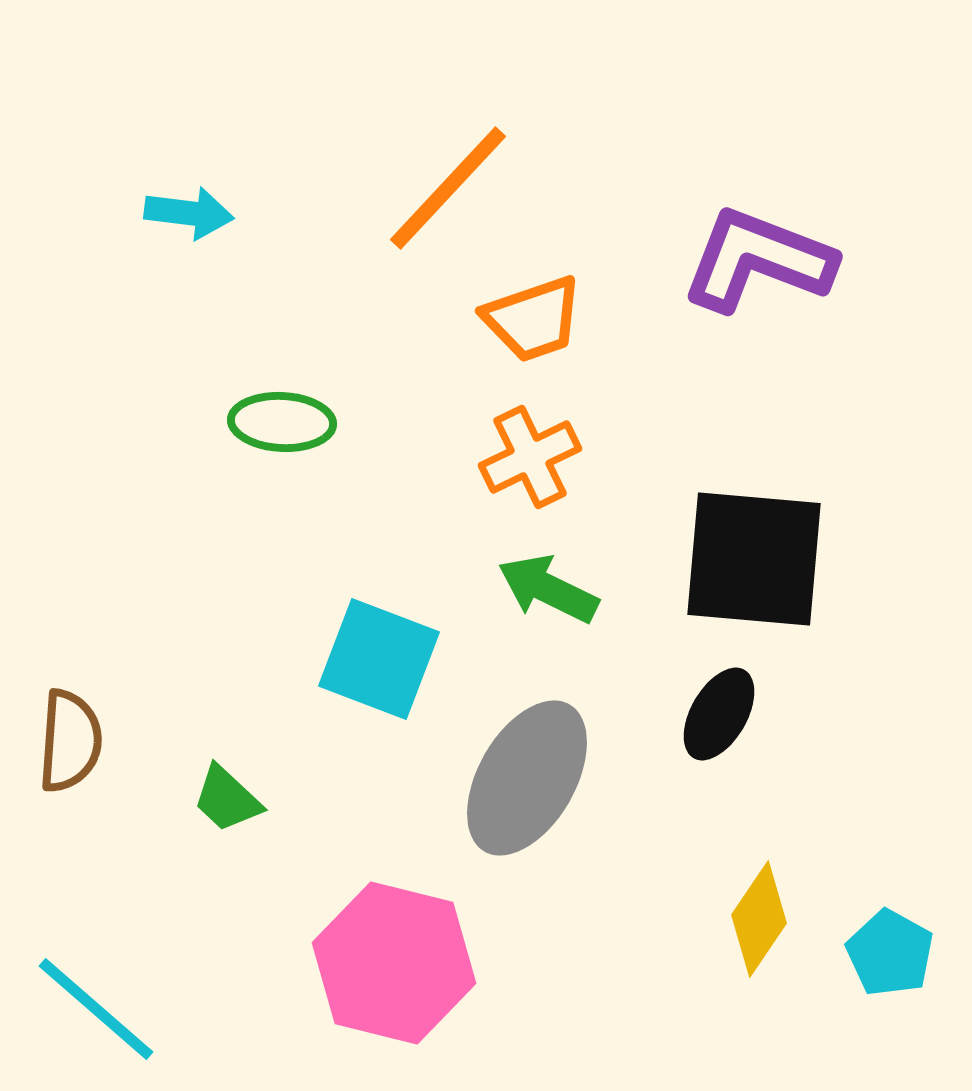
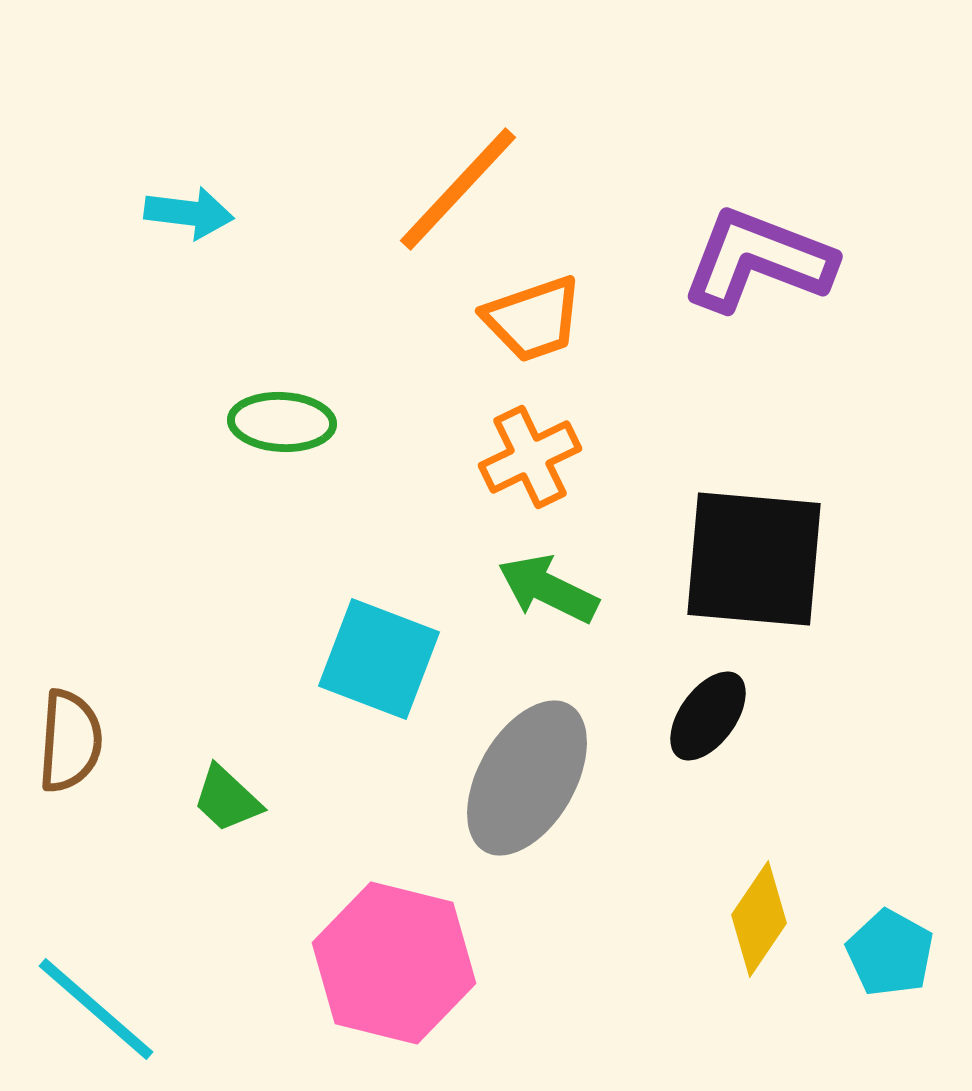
orange line: moved 10 px right, 1 px down
black ellipse: moved 11 px left, 2 px down; rotated 6 degrees clockwise
